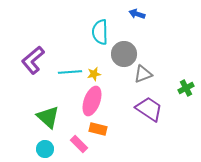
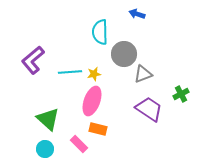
green cross: moved 5 px left, 6 px down
green triangle: moved 2 px down
